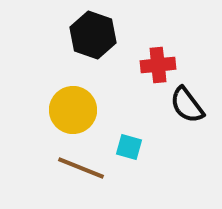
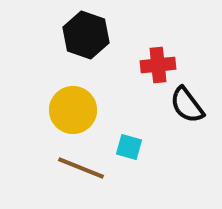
black hexagon: moved 7 px left
